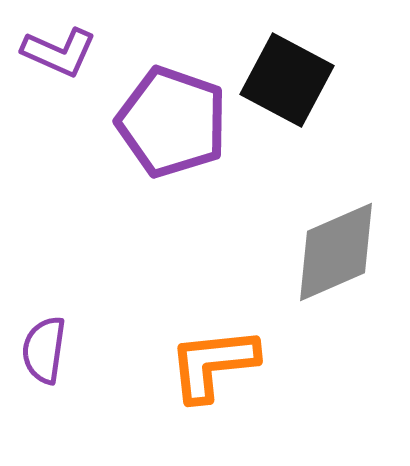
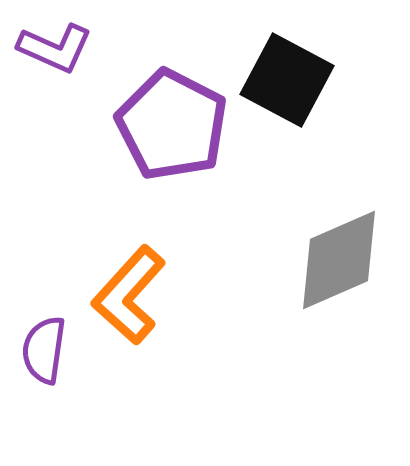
purple L-shape: moved 4 px left, 4 px up
purple pentagon: moved 3 px down; rotated 8 degrees clockwise
gray diamond: moved 3 px right, 8 px down
orange L-shape: moved 84 px left, 69 px up; rotated 42 degrees counterclockwise
